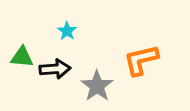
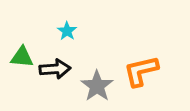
orange L-shape: moved 11 px down
